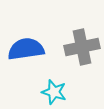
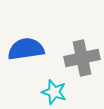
gray cross: moved 11 px down
